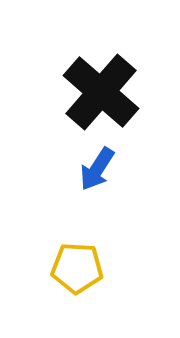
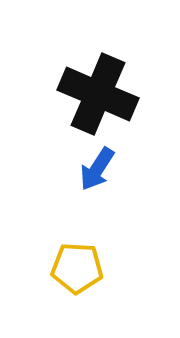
black cross: moved 3 px left, 2 px down; rotated 18 degrees counterclockwise
